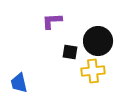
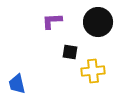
black circle: moved 19 px up
blue trapezoid: moved 2 px left, 1 px down
